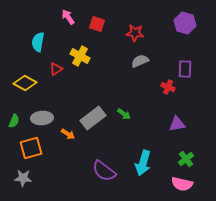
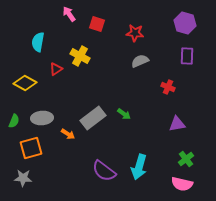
pink arrow: moved 1 px right, 3 px up
purple rectangle: moved 2 px right, 13 px up
cyan arrow: moved 4 px left, 4 px down
